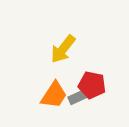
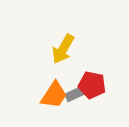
yellow arrow: rotated 8 degrees counterclockwise
gray rectangle: moved 3 px left, 3 px up
